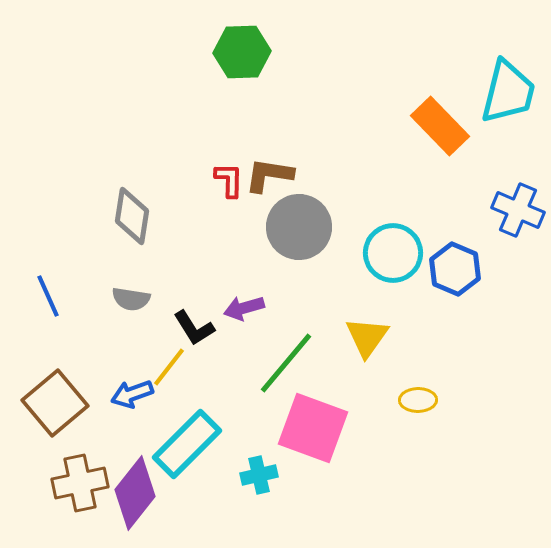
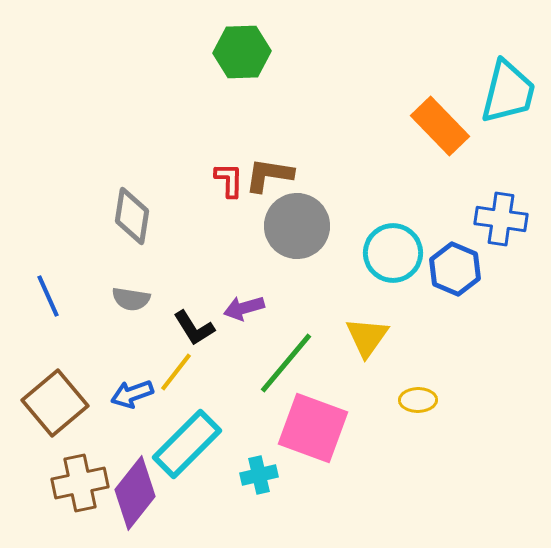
blue cross: moved 17 px left, 9 px down; rotated 15 degrees counterclockwise
gray circle: moved 2 px left, 1 px up
yellow line: moved 7 px right, 5 px down
